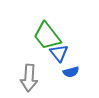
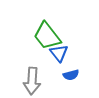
blue semicircle: moved 3 px down
gray arrow: moved 3 px right, 3 px down
